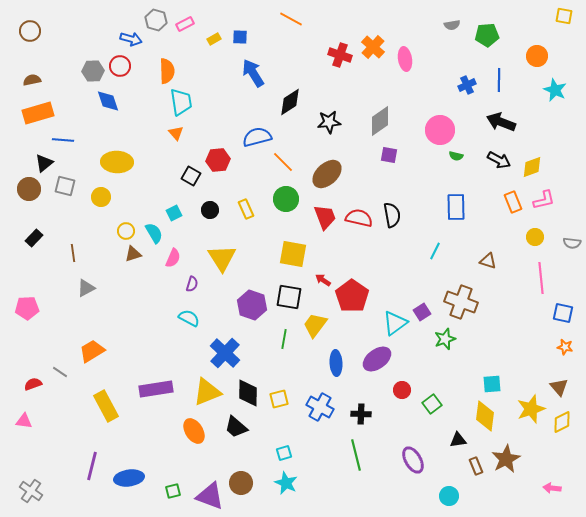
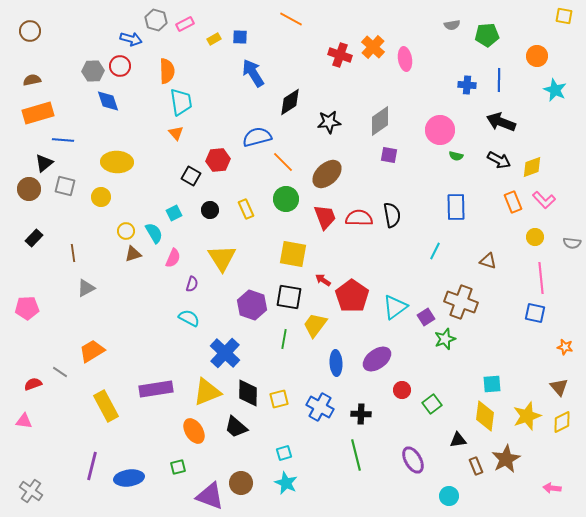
blue cross at (467, 85): rotated 30 degrees clockwise
pink L-shape at (544, 200): rotated 60 degrees clockwise
red semicircle at (359, 218): rotated 12 degrees counterclockwise
purple square at (422, 312): moved 4 px right, 5 px down
blue square at (563, 313): moved 28 px left
cyan triangle at (395, 323): moved 16 px up
yellow star at (531, 409): moved 4 px left, 7 px down
green square at (173, 491): moved 5 px right, 24 px up
